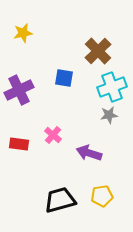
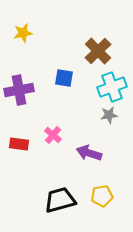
purple cross: rotated 16 degrees clockwise
